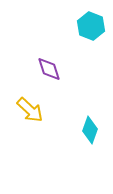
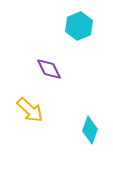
cyan hexagon: moved 12 px left; rotated 16 degrees clockwise
purple diamond: rotated 8 degrees counterclockwise
